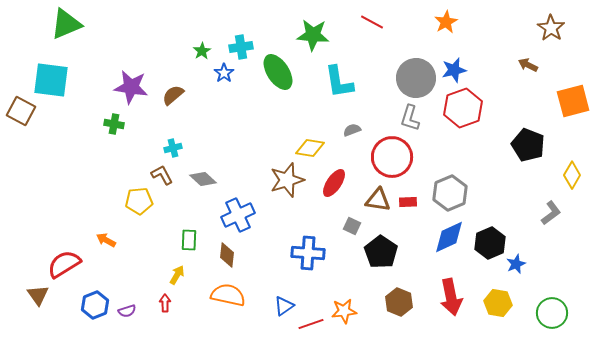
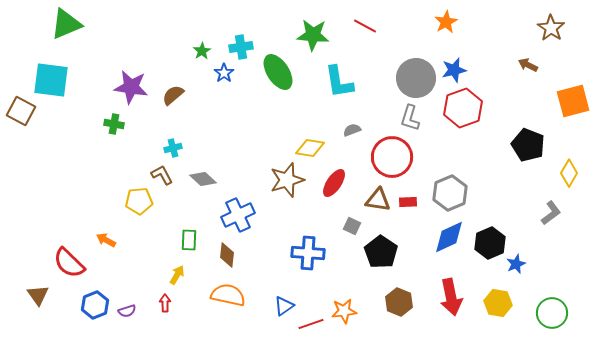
red line at (372, 22): moved 7 px left, 4 px down
yellow diamond at (572, 175): moved 3 px left, 2 px up
red semicircle at (64, 264): moved 5 px right, 1 px up; rotated 104 degrees counterclockwise
